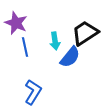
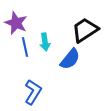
black trapezoid: moved 3 px up
cyan arrow: moved 10 px left, 1 px down
blue semicircle: moved 2 px down
